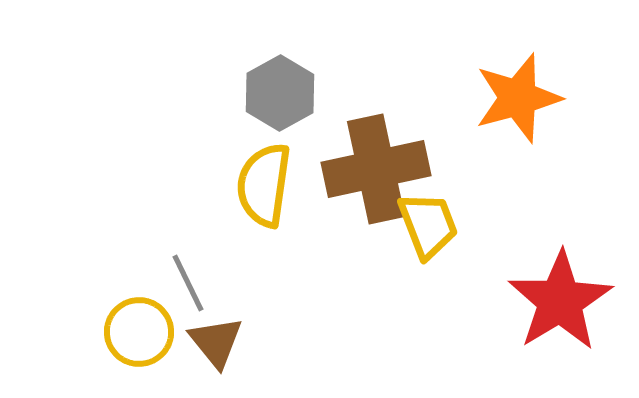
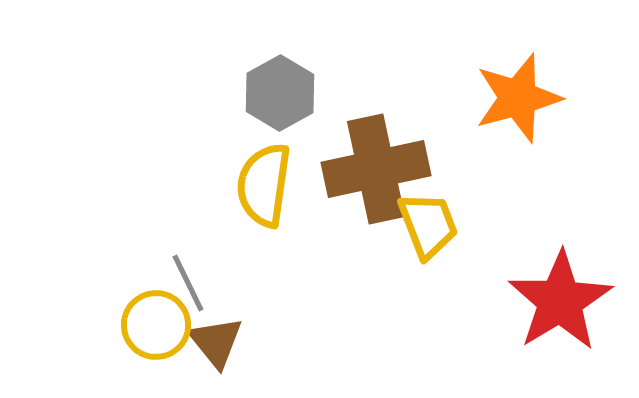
yellow circle: moved 17 px right, 7 px up
